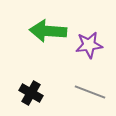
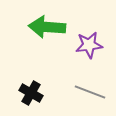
green arrow: moved 1 px left, 4 px up
